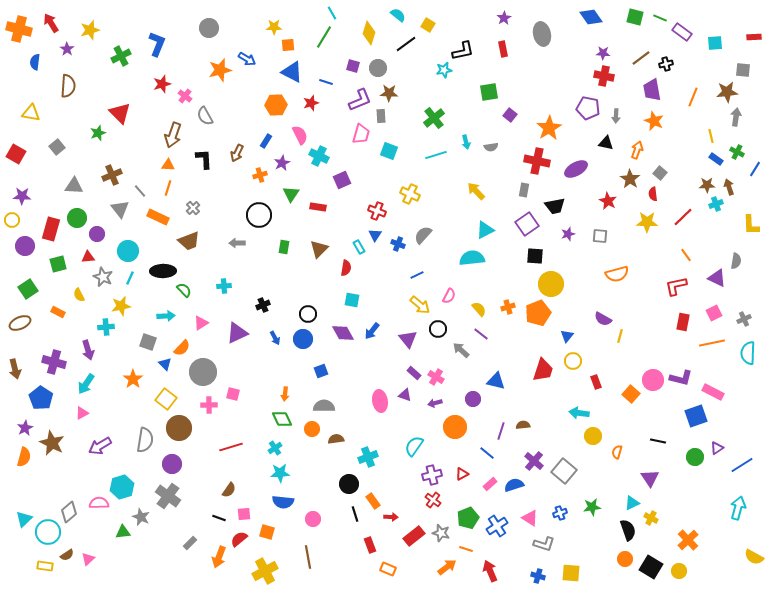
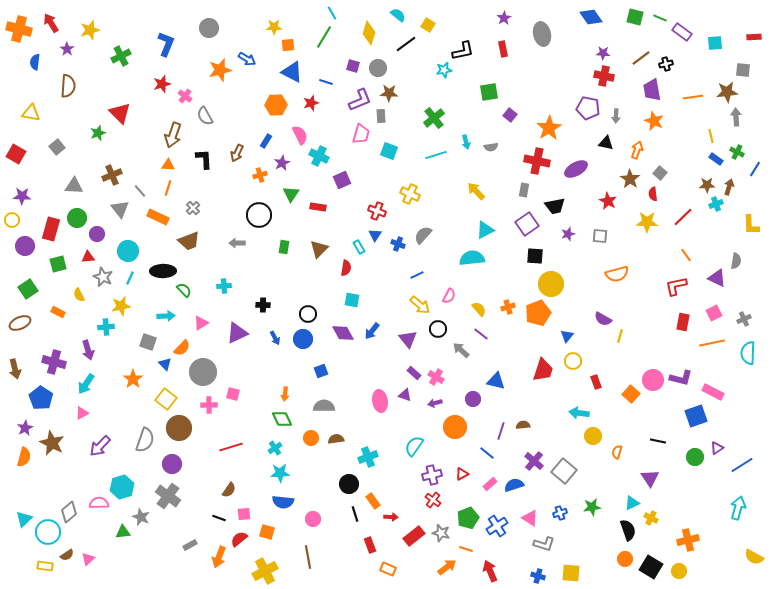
blue L-shape at (157, 44): moved 9 px right
orange line at (693, 97): rotated 60 degrees clockwise
gray arrow at (736, 117): rotated 12 degrees counterclockwise
brown arrow at (729, 187): rotated 35 degrees clockwise
black cross at (263, 305): rotated 24 degrees clockwise
orange circle at (312, 429): moved 1 px left, 9 px down
gray semicircle at (145, 440): rotated 10 degrees clockwise
purple arrow at (100, 446): rotated 15 degrees counterclockwise
orange cross at (688, 540): rotated 30 degrees clockwise
gray rectangle at (190, 543): moved 2 px down; rotated 16 degrees clockwise
